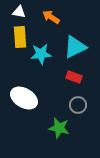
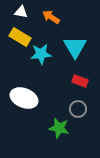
white triangle: moved 2 px right
yellow rectangle: rotated 55 degrees counterclockwise
cyan triangle: rotated 35 degrees counterclockwise
red rectangle: moved 6 px right, 4 px down
white ellipse: rotated 8 degrees counterclockwise
gray circle: moved 4 px down
